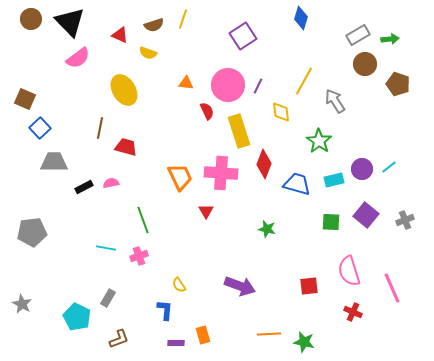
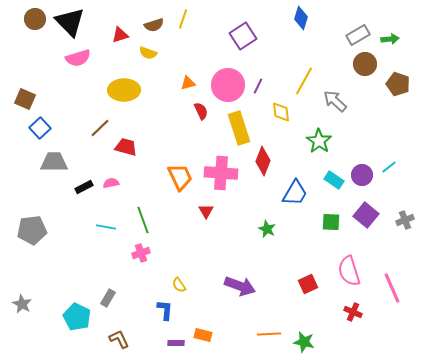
brown circle at (31, 19): moved 4 px right
red triangle at (120, 35): rotated 42 degrees counterclockwise
pink semicircle at (78, 58): rotated 20 degrees clockwise
orange triangle at (186, 83): moved 2 px right; rotated 21 degrees counterclockwise
yellow ellipse at (124, 90): rotated 60 degrees counterclockwise
gray arrow at (335, 101): rotated 15 degrees counterclockwise
red semicircle at (207, 111): moved 6 px left
brown line at (100, 128): rotated 35 degrees clockwise
yellow rectangle at (239, 131): moved 3 px up
red diamond at (264, 164): moved 1 px left, 3 px up
purple circle at (362, 169): moved 6 px down
cyan rectangle at (334, 180): rotated 48 degrees clockwise
blue trapezoid at (297, 184): moved 2 px left, 9 px down; rotated 104 degrees clockwise
green star at (267, 229): rotated 12 degrees clockwise
gray pentagon at (32, 232): moved 2 px up
cyan line at (106, 248): moved 21 px up
pink cross at (139, 256): moved 2 px right, 3 px up
red square at (309, 286): moved 1 px left, 2 px up; rotated 18 degrees counterclockwise
orange rectangle at (203, 335): rotated 60 degrees counterclockwise
brown L-shape at (119, 339): rotated 95 degrees counterclockwise
